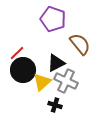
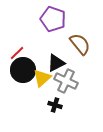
yellow triangle: moved 4 px up
